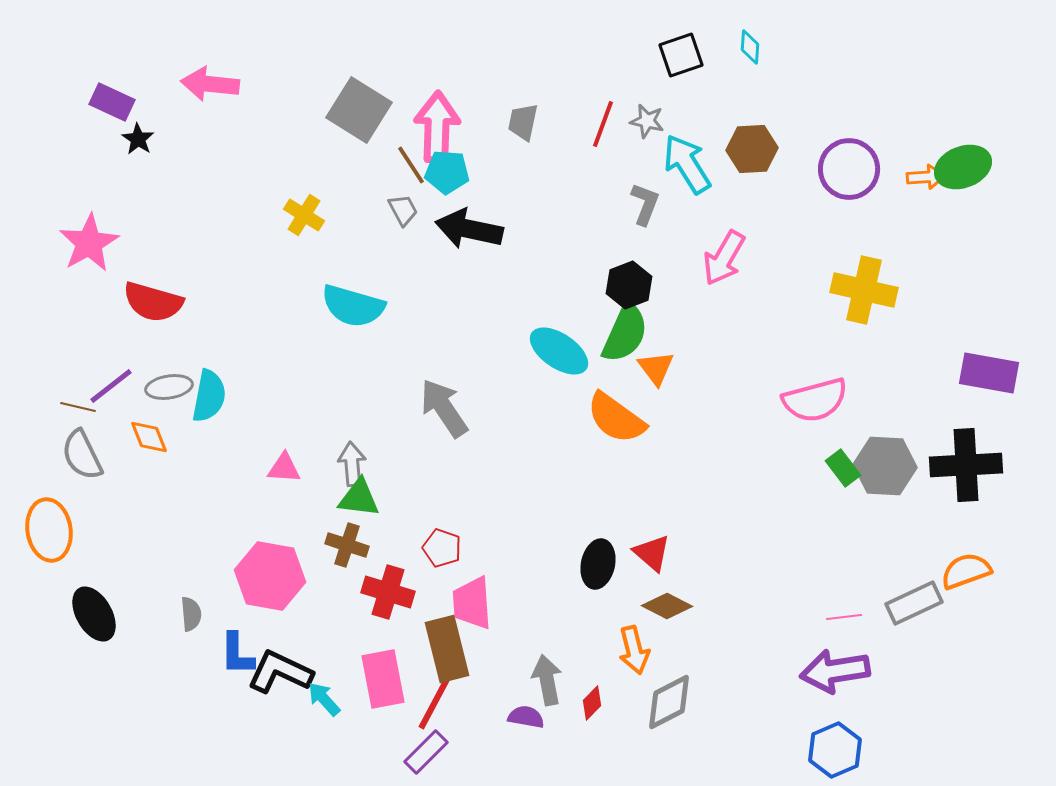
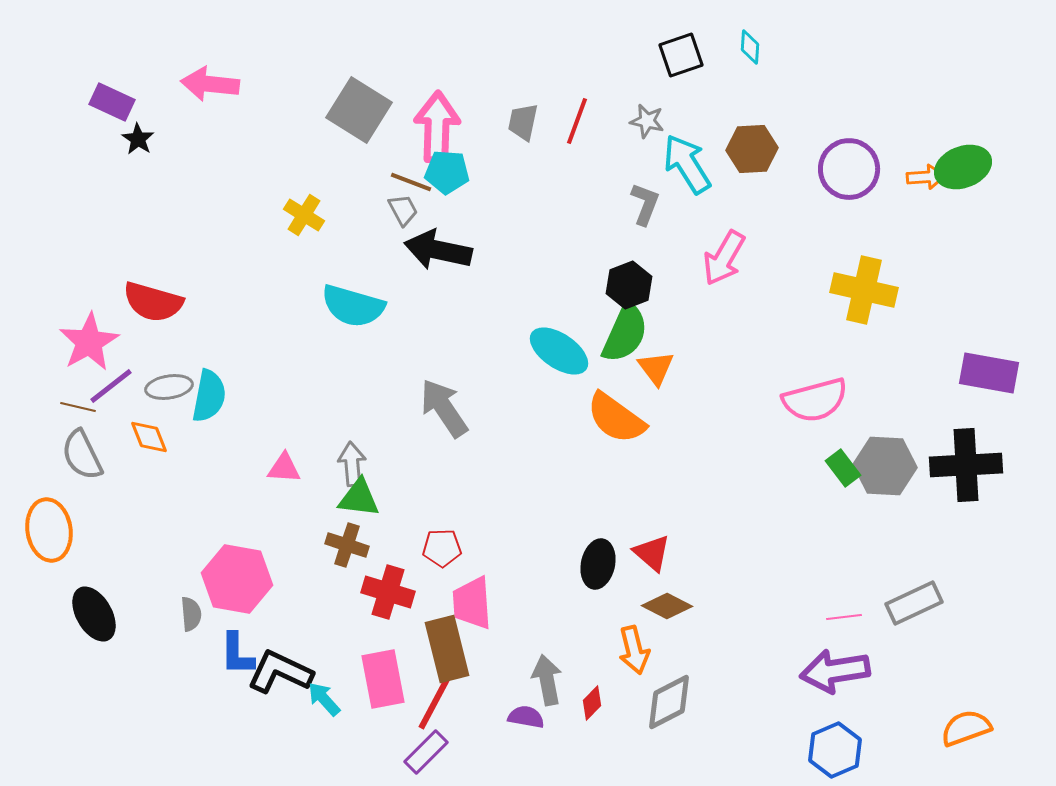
red line at (603, 124): moved 26 px left, 3 px up
brown line at (411, 165): moved 17 px down; rotated 36 degrees counterclockwise
black arrow at (469, 229): moved 31 px left, 21 px down
pink star at (89, 243): moved 99 px down
red pentagon at (442, 548): rotated 21 degrees counterclockwise
orange semicircle at (966, 571): moved 157 px down
pink hexagon at (270, 576): moved 33 px left, 3 px down
